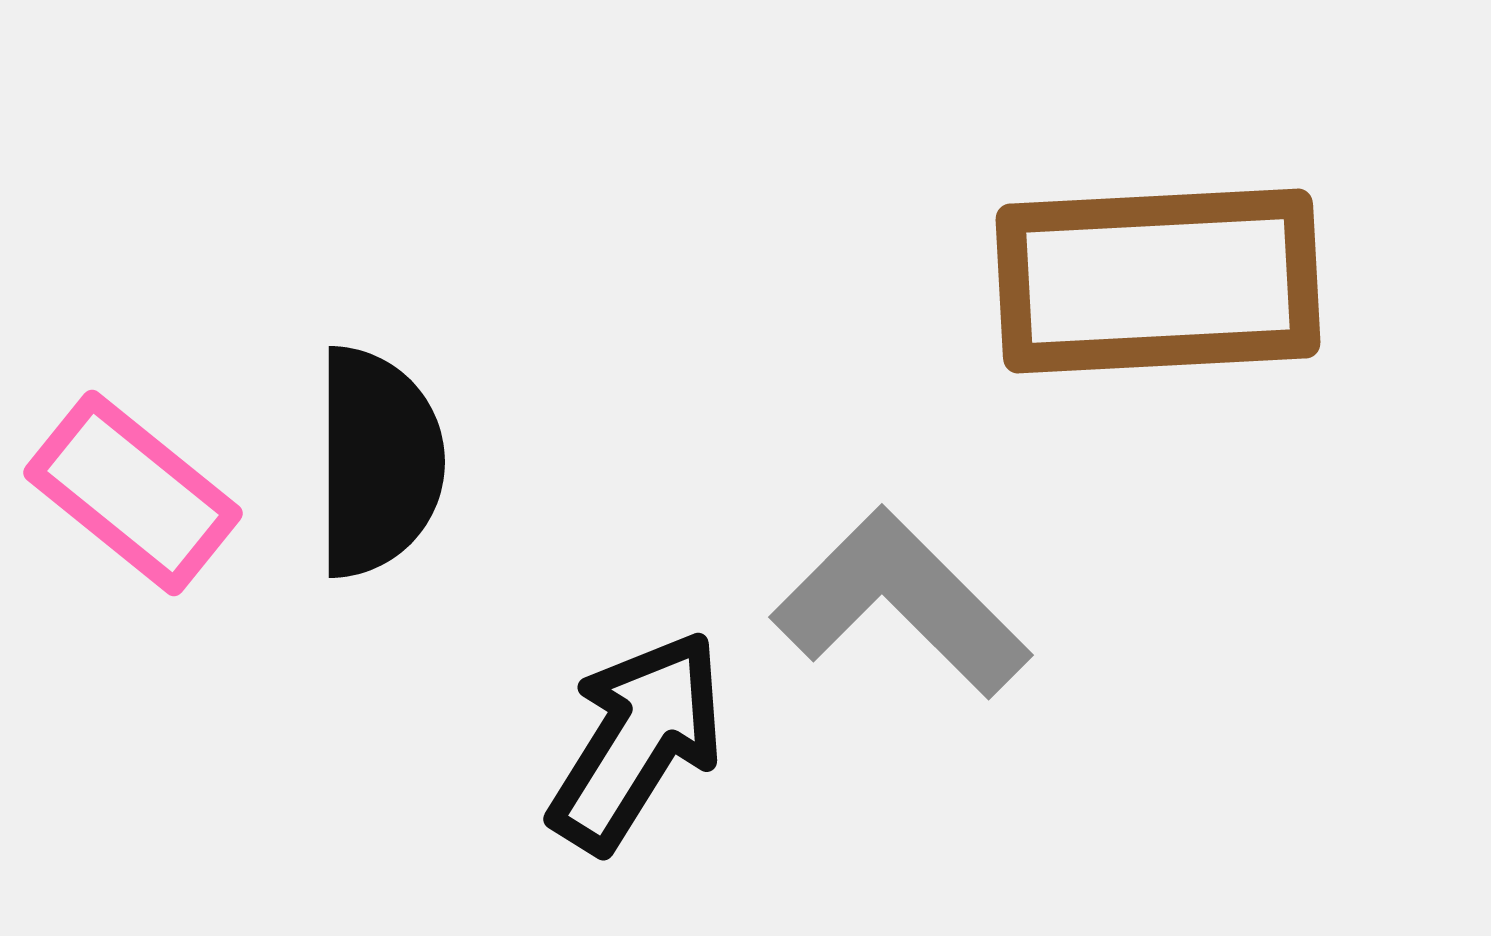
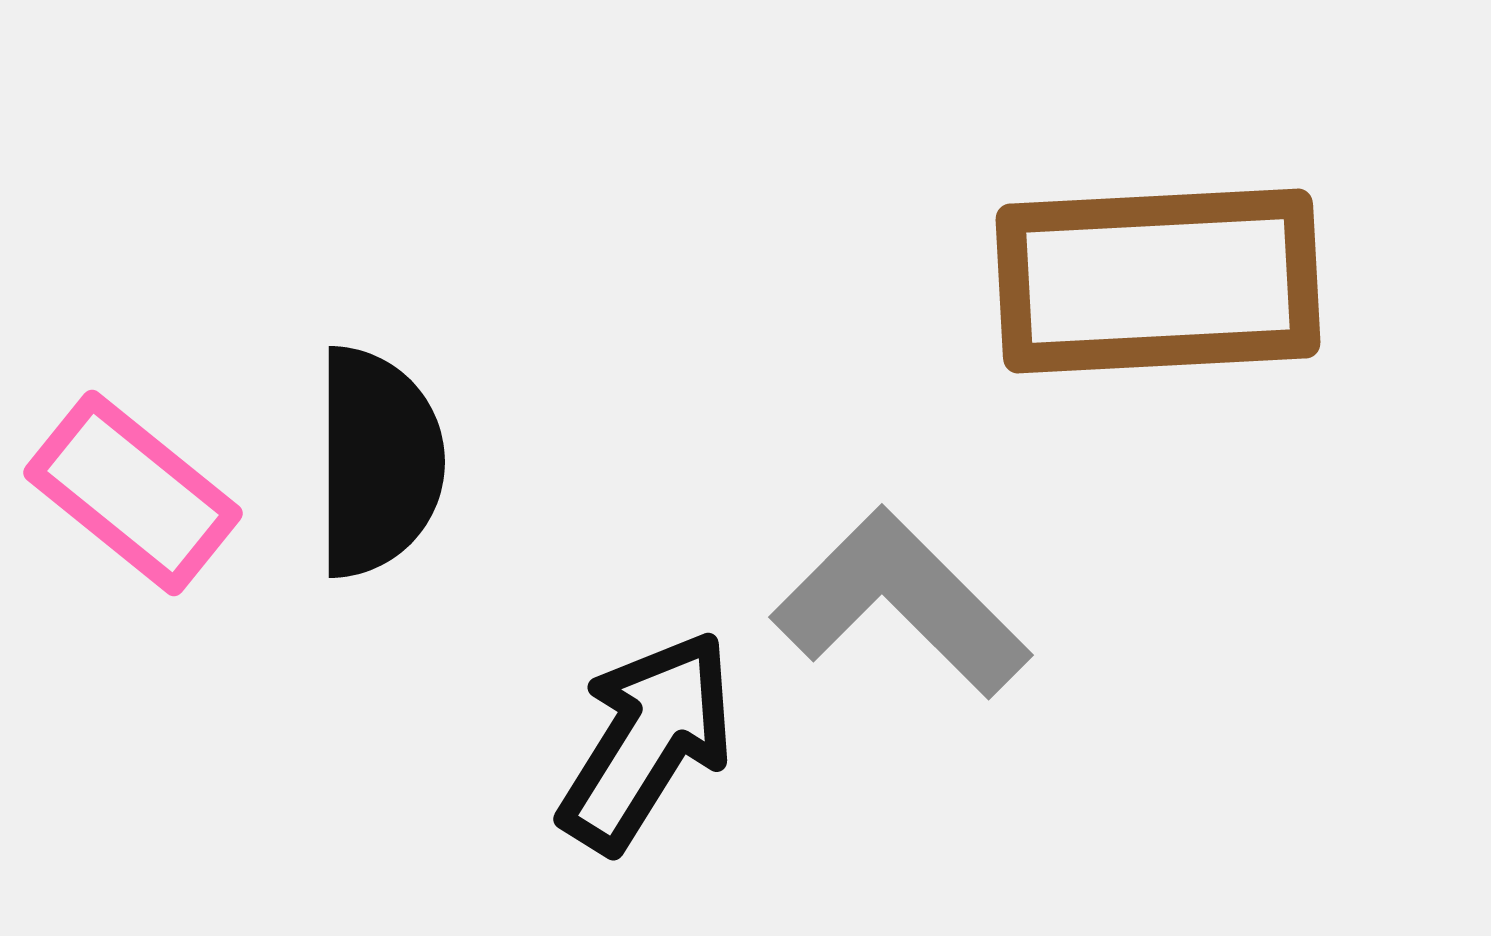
black arrow: moved 10 px right
